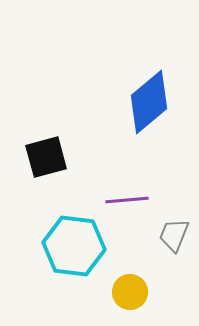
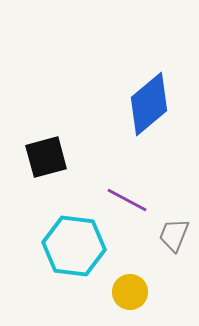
blue diamond: moved 2 px down
purple line: rotated 33 degrees clockwise
